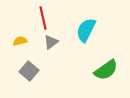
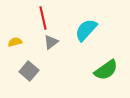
cyan semicircle: rotated 15 degrees clockwise
yellow semicircle: moved 5 px left, 1 px down
